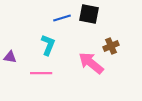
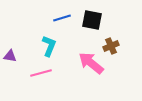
black square: moved 3 px right, 6 px down
cyan L-shape: moved 1 px right, 1 px down
purple triangle: moved 1 px up
pink line: rotated 15 degrees counterclockwise
